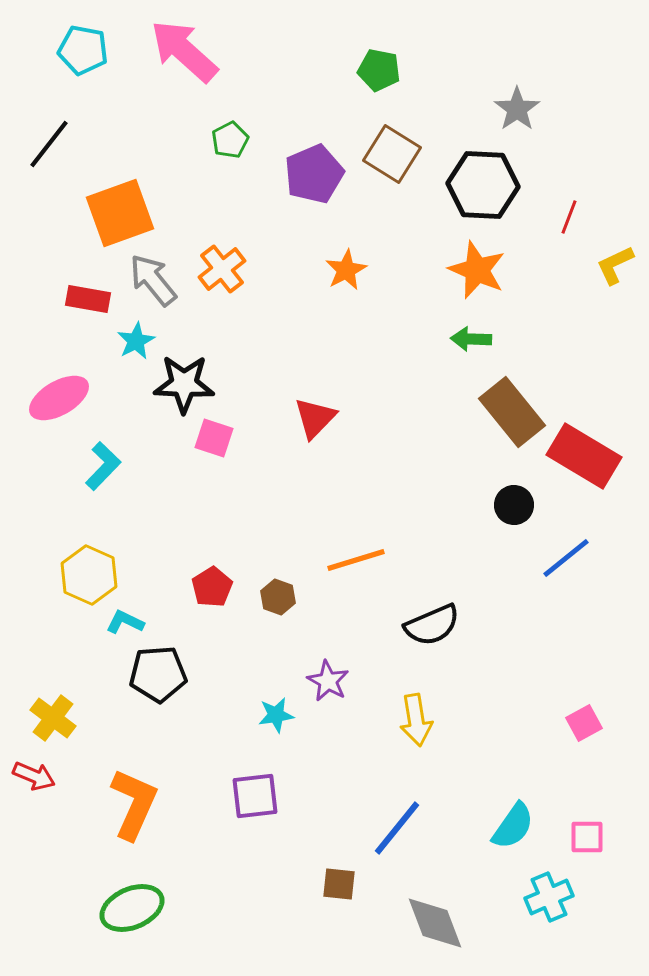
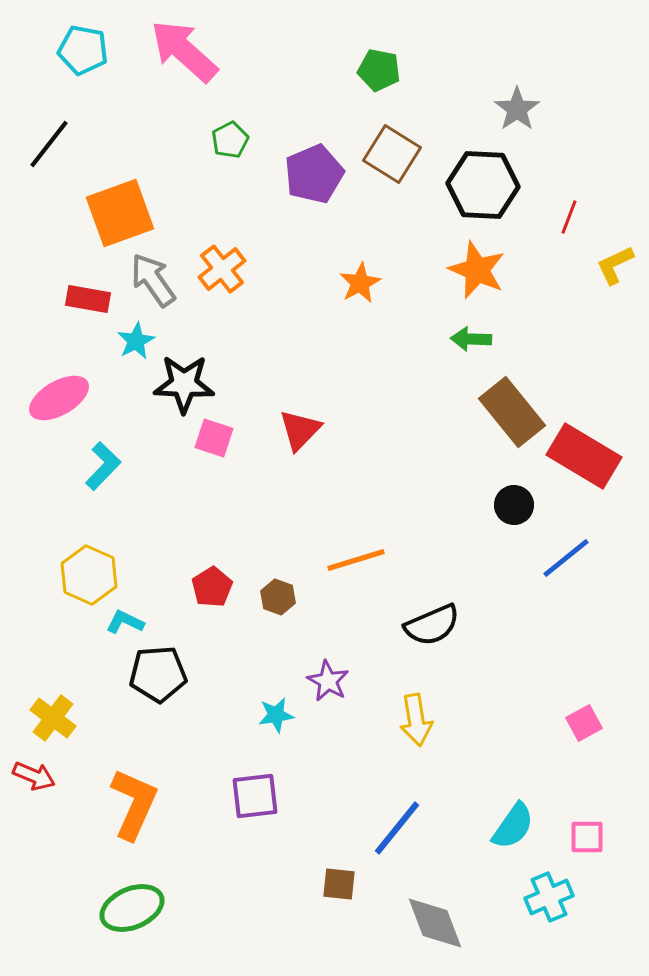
orange star at (346, 270): moved 14 px right, 13 px down
gray arrow at (153, 280): rotated 4 degrees clockwise
red triangle at (315, 418): moved 15 px left, 12 px down
